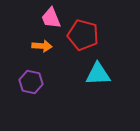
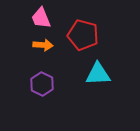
pink trapezoid: moved 10 px left
orange arrow: moved 1 px right, 1 px up
purple hexagon: moved 11 px right, 2 px down; rotated 15 degrees clockwise
